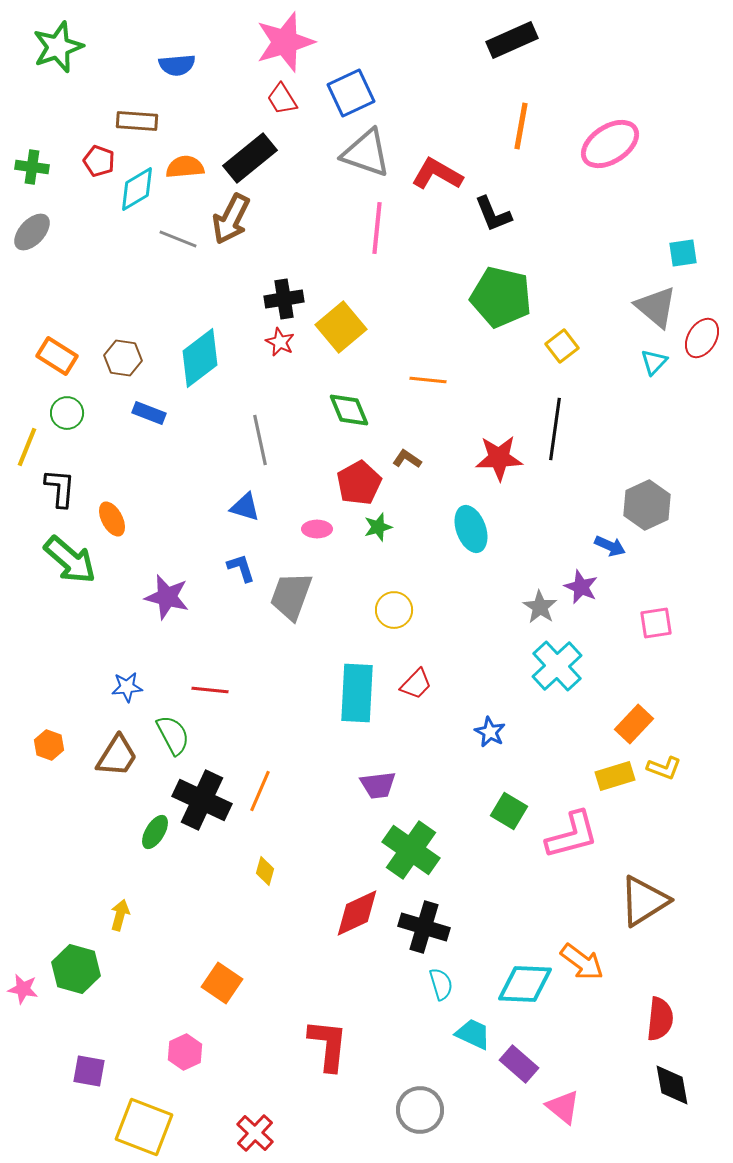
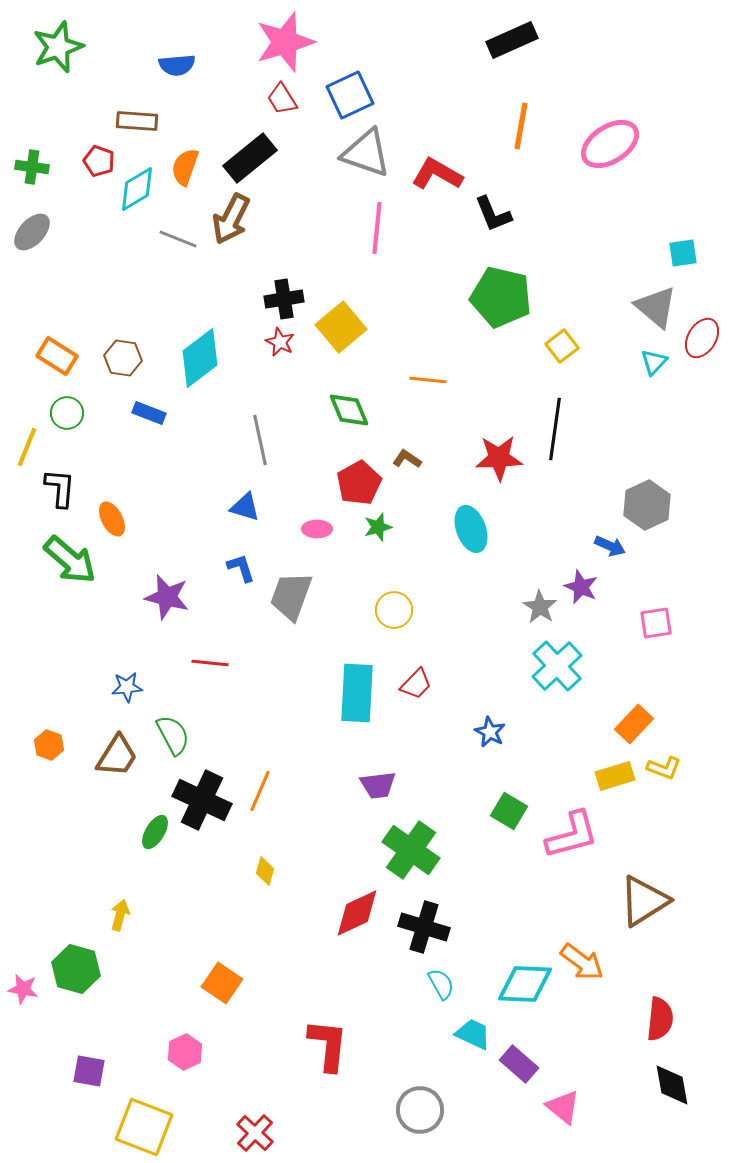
blue square at (351, 93): moved 1 px left, 2 px down
orange semicircle at (185, 167): rotated 66 degrees counterclockwise
red line at (210, 690): moved 27 px up
cyan semicircle at (441, 984): rotated 12 degrees counterclockwise
